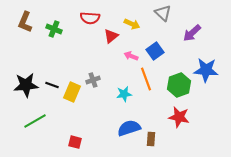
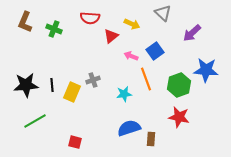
black line: rotated 64 degrees clockwise
